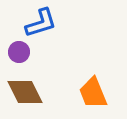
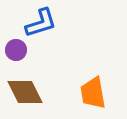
purple circle: moved 3 px left, 2 px up
orange trapezoid: rotated 12 degrees clockwise
